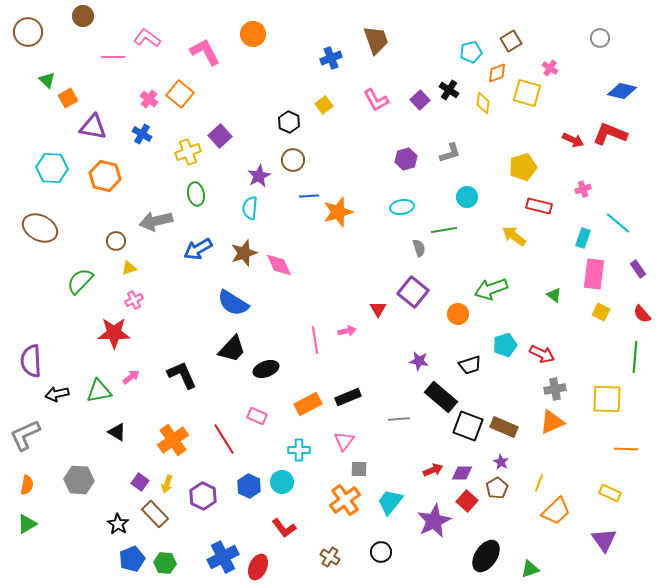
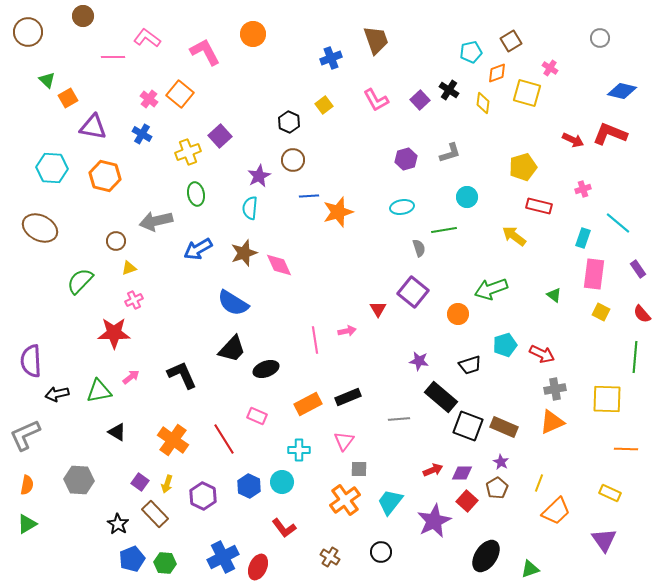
orange cross at (173, 440): rotated 20 degrees counterclockwise
